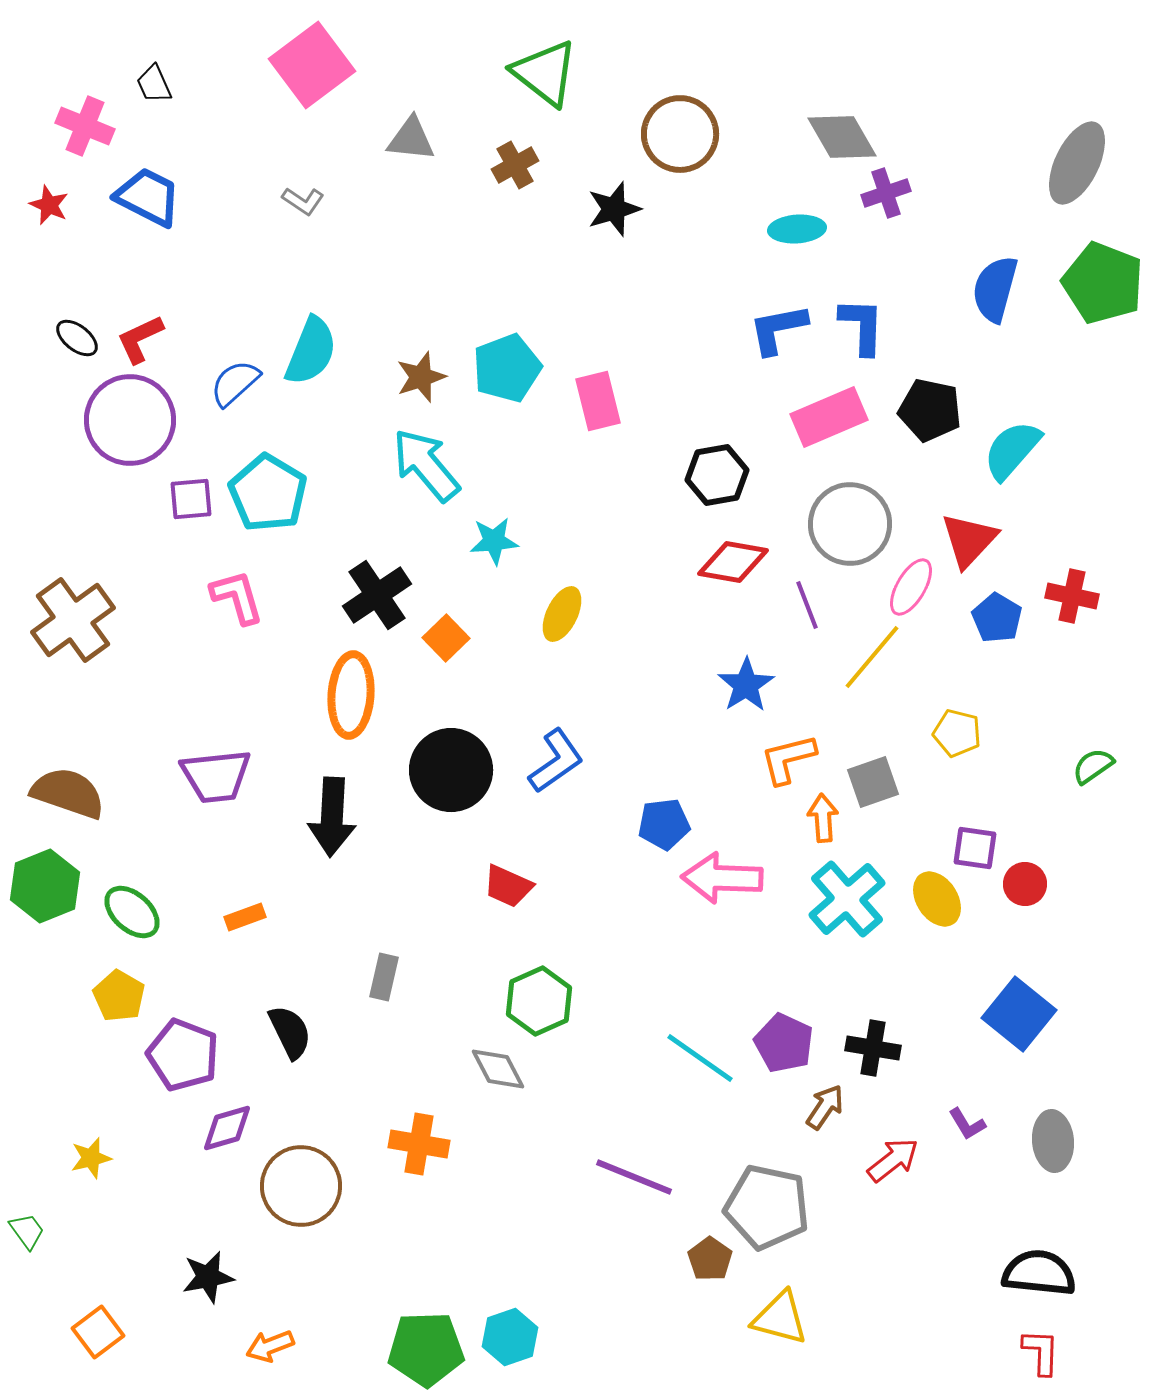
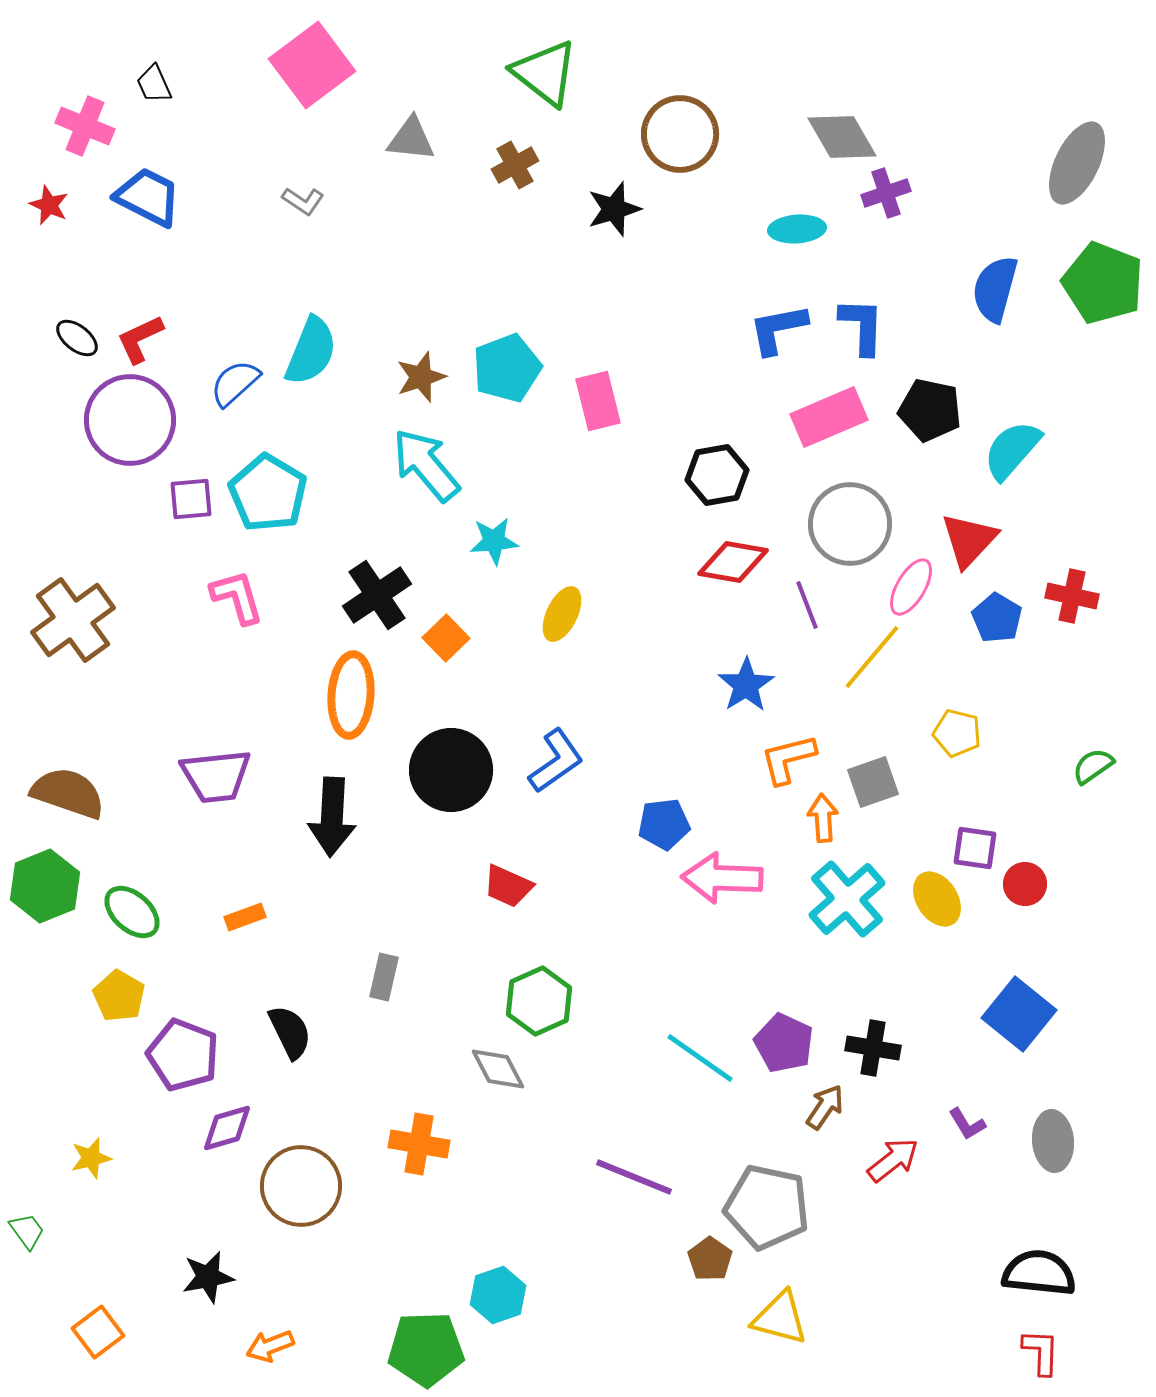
cyan hexagon at (510, 1337): moved 12 px left, 42 px up
